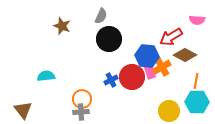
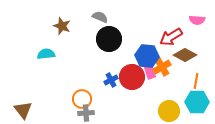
gray semicircle: moved 1 px left, 1 px down; rotated 91 degrees counterclockwise
cyan semicircle: moved 22 px up
gray cross: moved 5 px right, 1 px down
